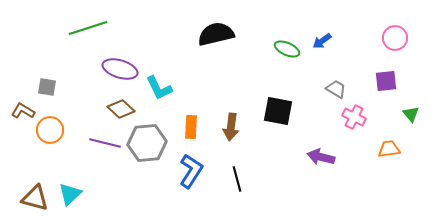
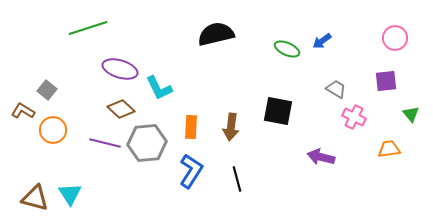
gray square: moved 3 px down; rotated 30 degrees clockwise
orange circle: moved 3 px right
cyan triangle: rotated 20 degrees counterclockwise
